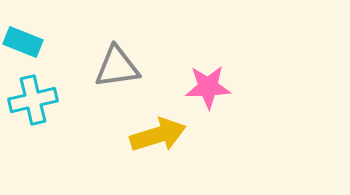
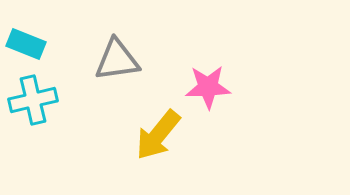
cyan rectangle: moved 3 px right, 2 px down
gray triangle: moved 7 px up
yellow arrow: rotated 146 degrees clockwise
